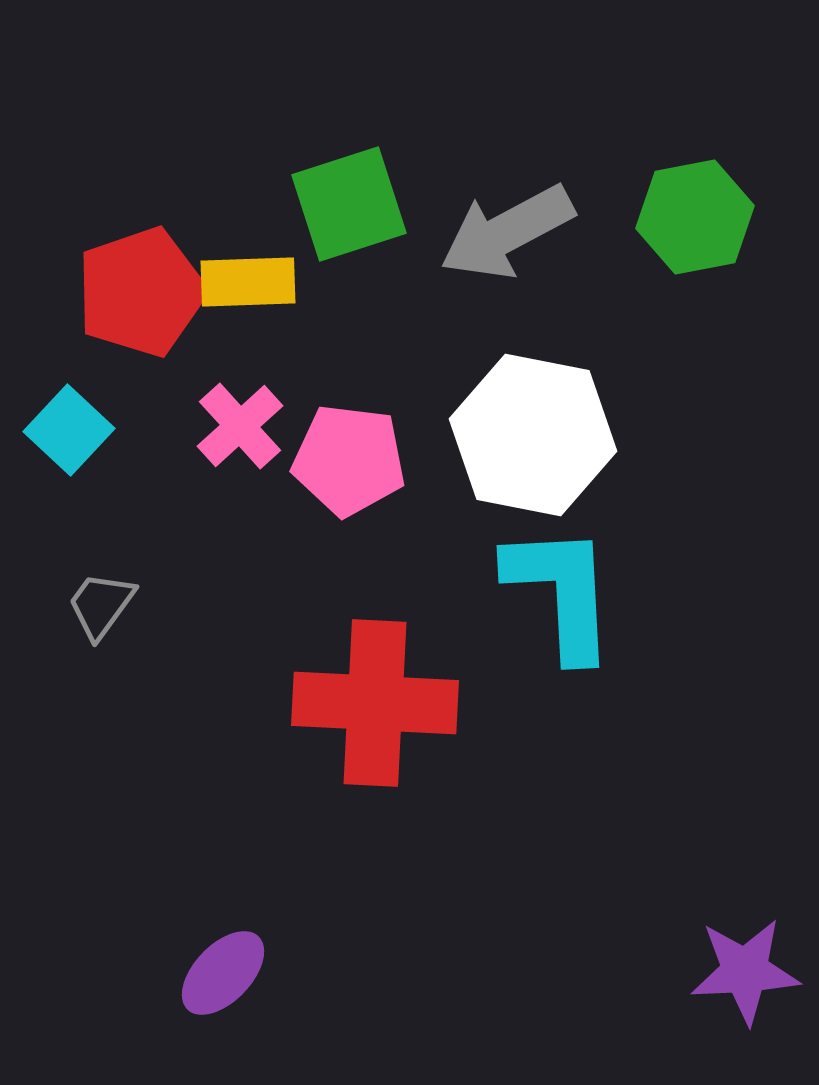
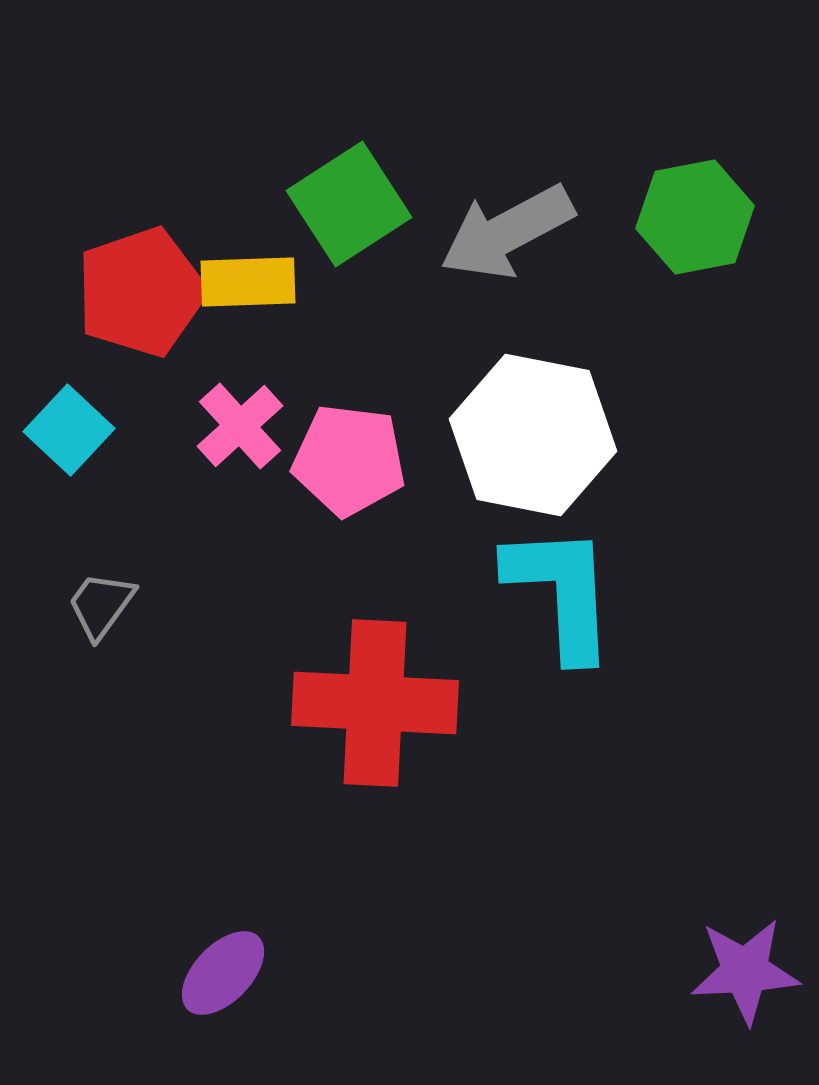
green square: rotated 15 degrees counterclockwise
